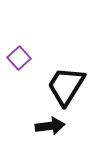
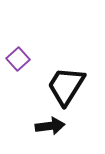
purple square: moved 1 px left, 1 px down
